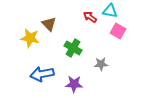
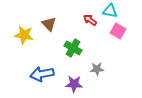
red arrow: moved 3 px down
yellow star: moved 6 px left, 3 px up
gray star: moved 4 px left, 5 px down
